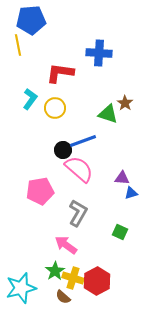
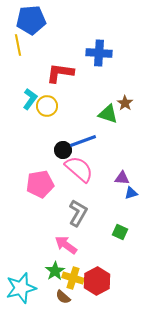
yellow circle: moved 8 px left, 2 px up
pink pentagon: moved 7 px up
